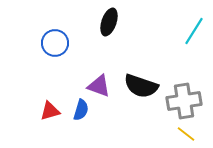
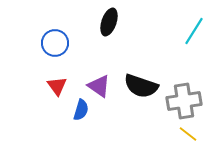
purple triangle: rotated 15 degrees clockwise
red triangle: moved 7 px right, 25 px up; rotated 50 degrees counterclockwise
yellow line: moved 2 px right
